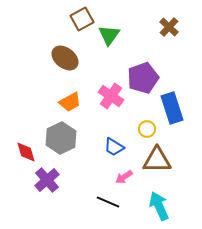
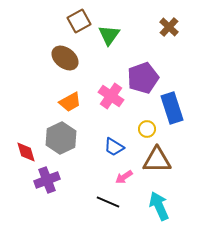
brown square: moved 3 px left, 2 px down
purple cross: rotated 20 degrees clockwise
